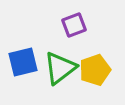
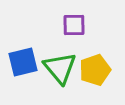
purple square: rotated 20 degrees clockwise
green triangle: rotated 33 degrees counterclockwise
